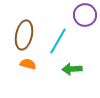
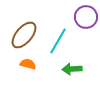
purple circle: moved 1 px right, 2 px down
brown ellipse: rotated 28 degrees clockwise
